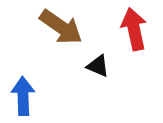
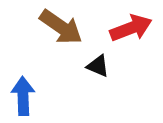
red arrow: moved 3 px left, 1 px up; rotated 81 degrees clockwise
